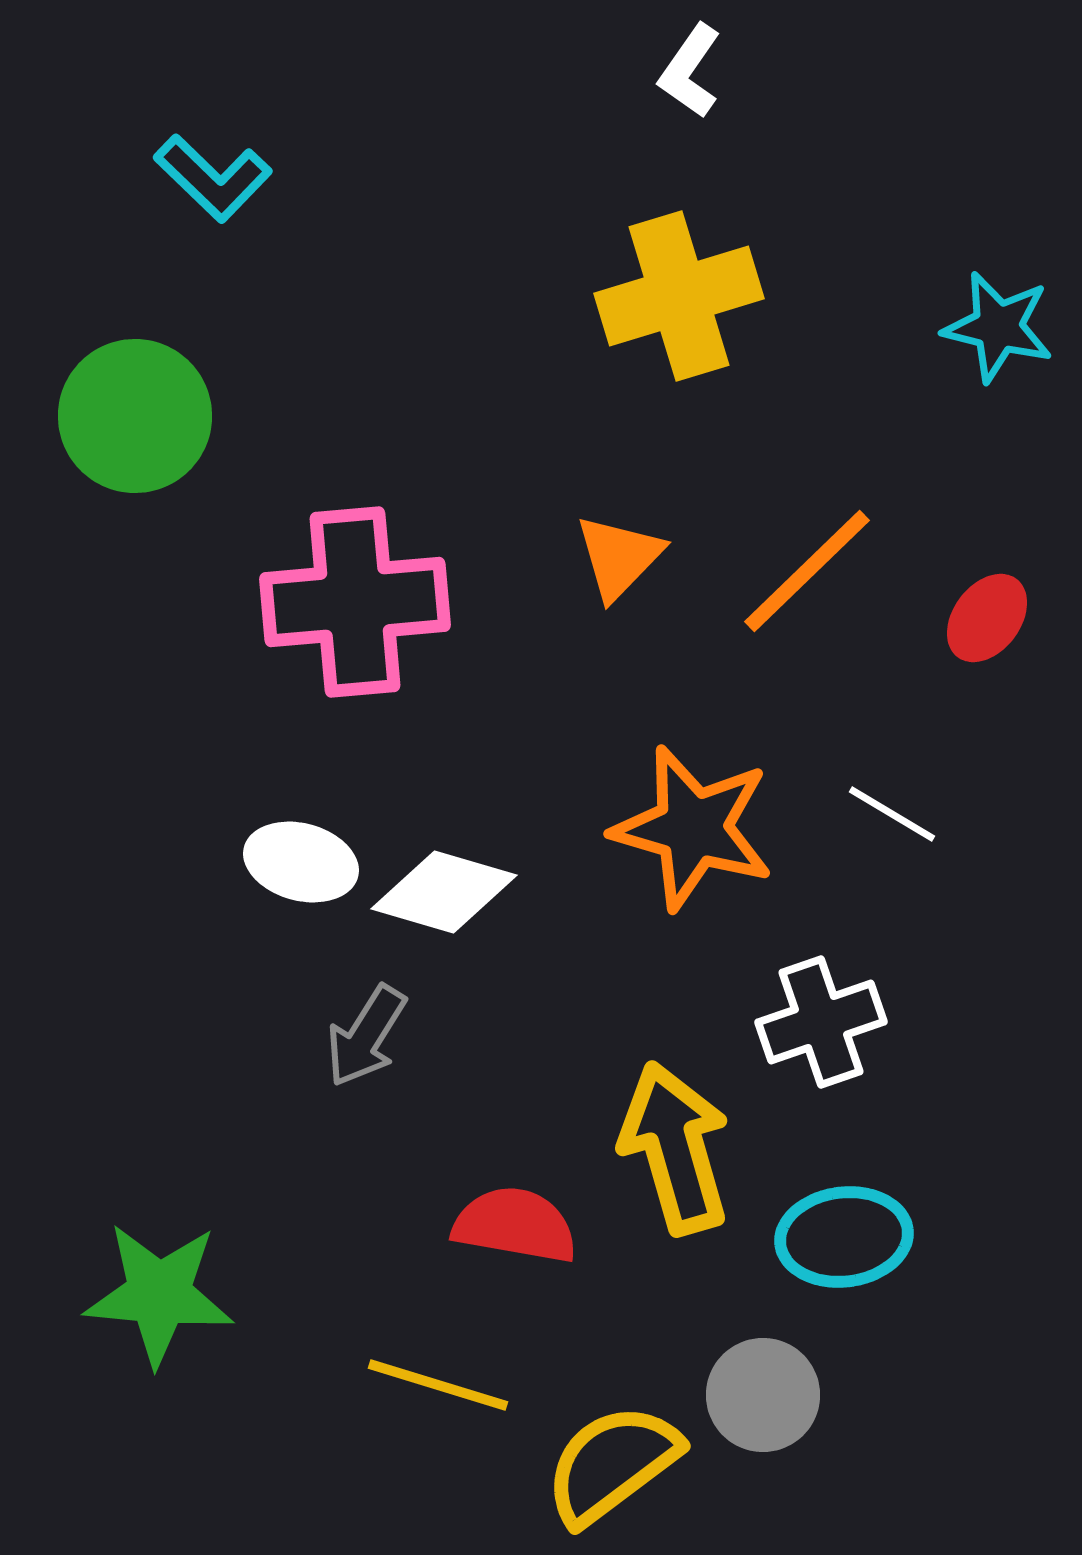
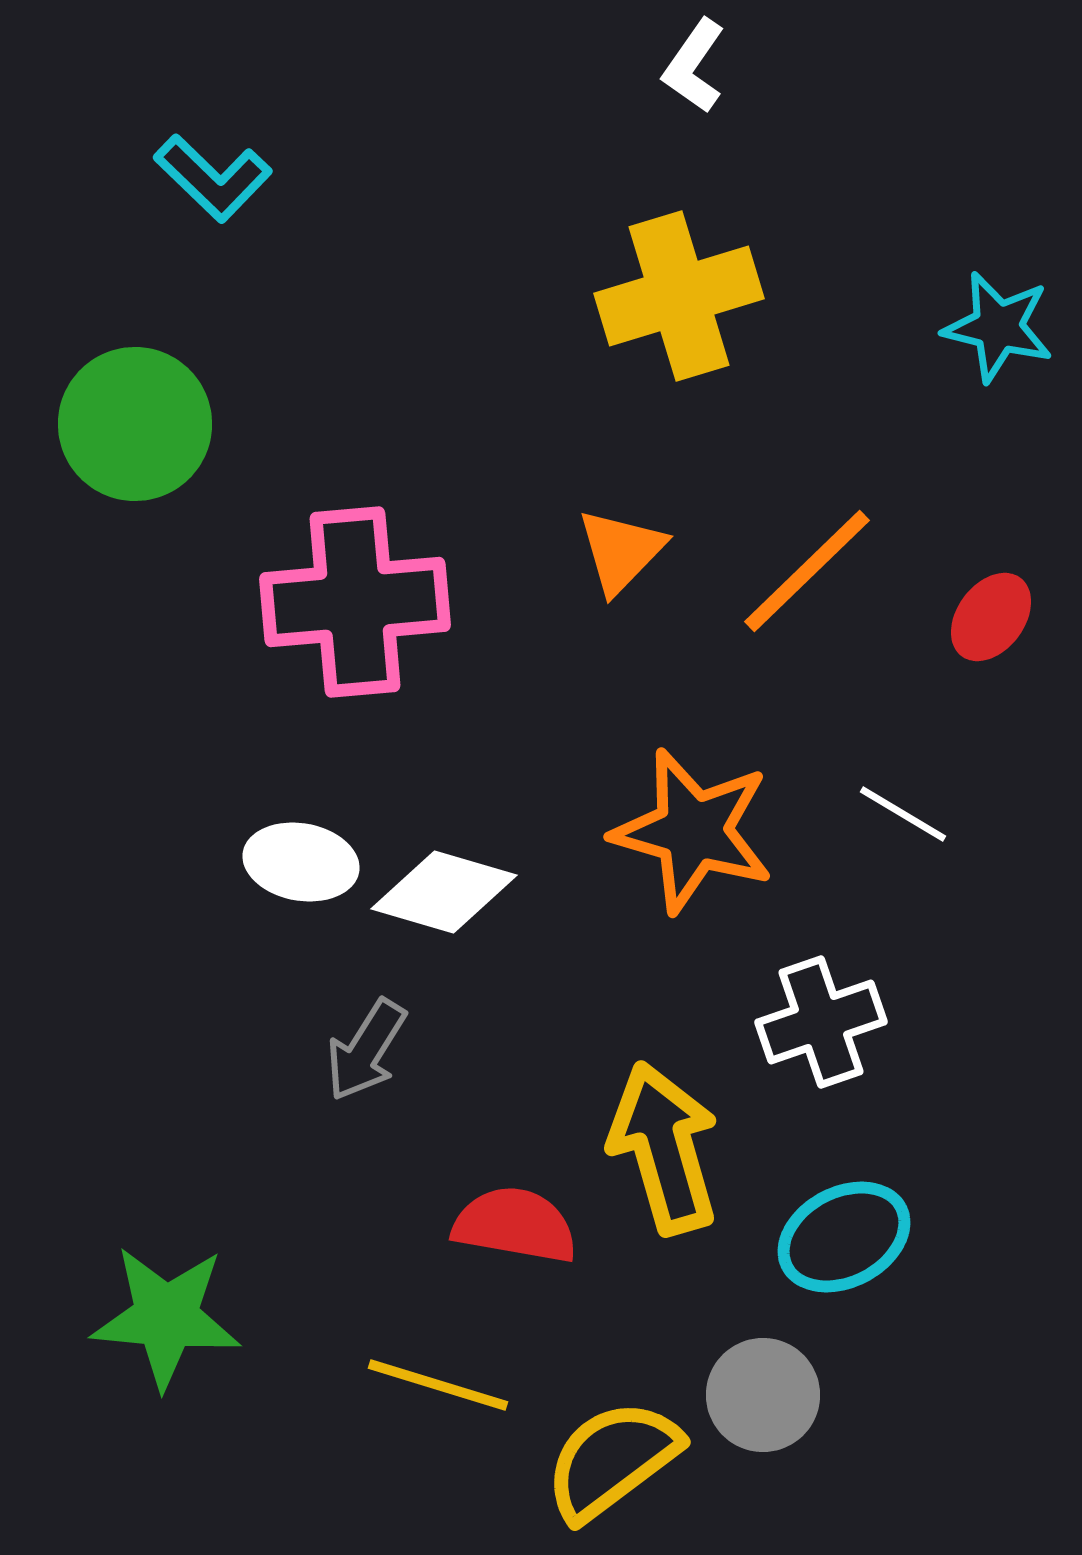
white L-shape: moved 4 px right, 5 px up
green circle: moved 8 px down
orange triangle: moved 2 px right, 6 px up
red ellipse: moved 4 px right, 1 px up
white line: moved 11 px right
orange star: moved 3 px down
white ellipse: rotated 5 degrees counterclockwise
gray arrow: moved 14 px down
yellow arrow: moved 11 px left
cyan ellipse: rotated 21 degrees counterclockwise
green star: moved 7 px right, 23 px down
yellow semicircle: moved 4 px up
